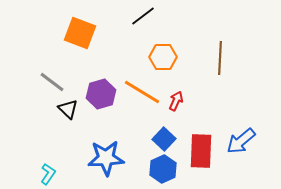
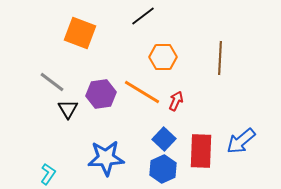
purple hexagon: rotated 8 degrees clockwise
black triangle: rotated 15 degrees clockwise
